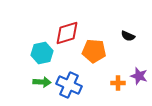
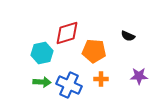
purple star: rotated 18 degrees counterclockwise
orange cross: moved 17 px left, 4 px up
